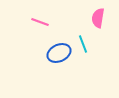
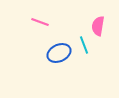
pink semicircle: moved 8 px down
cyan line: moved 1 px right, 1 px down
